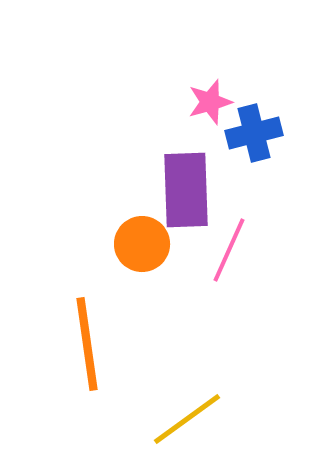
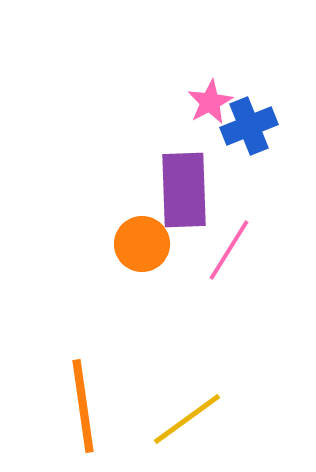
pink star: rotated 12 degrees counterclockwise
blue cross: moved 5 px left, 7 px up; rotated 8 degrees counterclockwise
purple rectangle: moved 2 px left
pink line: rotated 8 degrees clockwise
orange line: moved 4 px left, 62 px down
